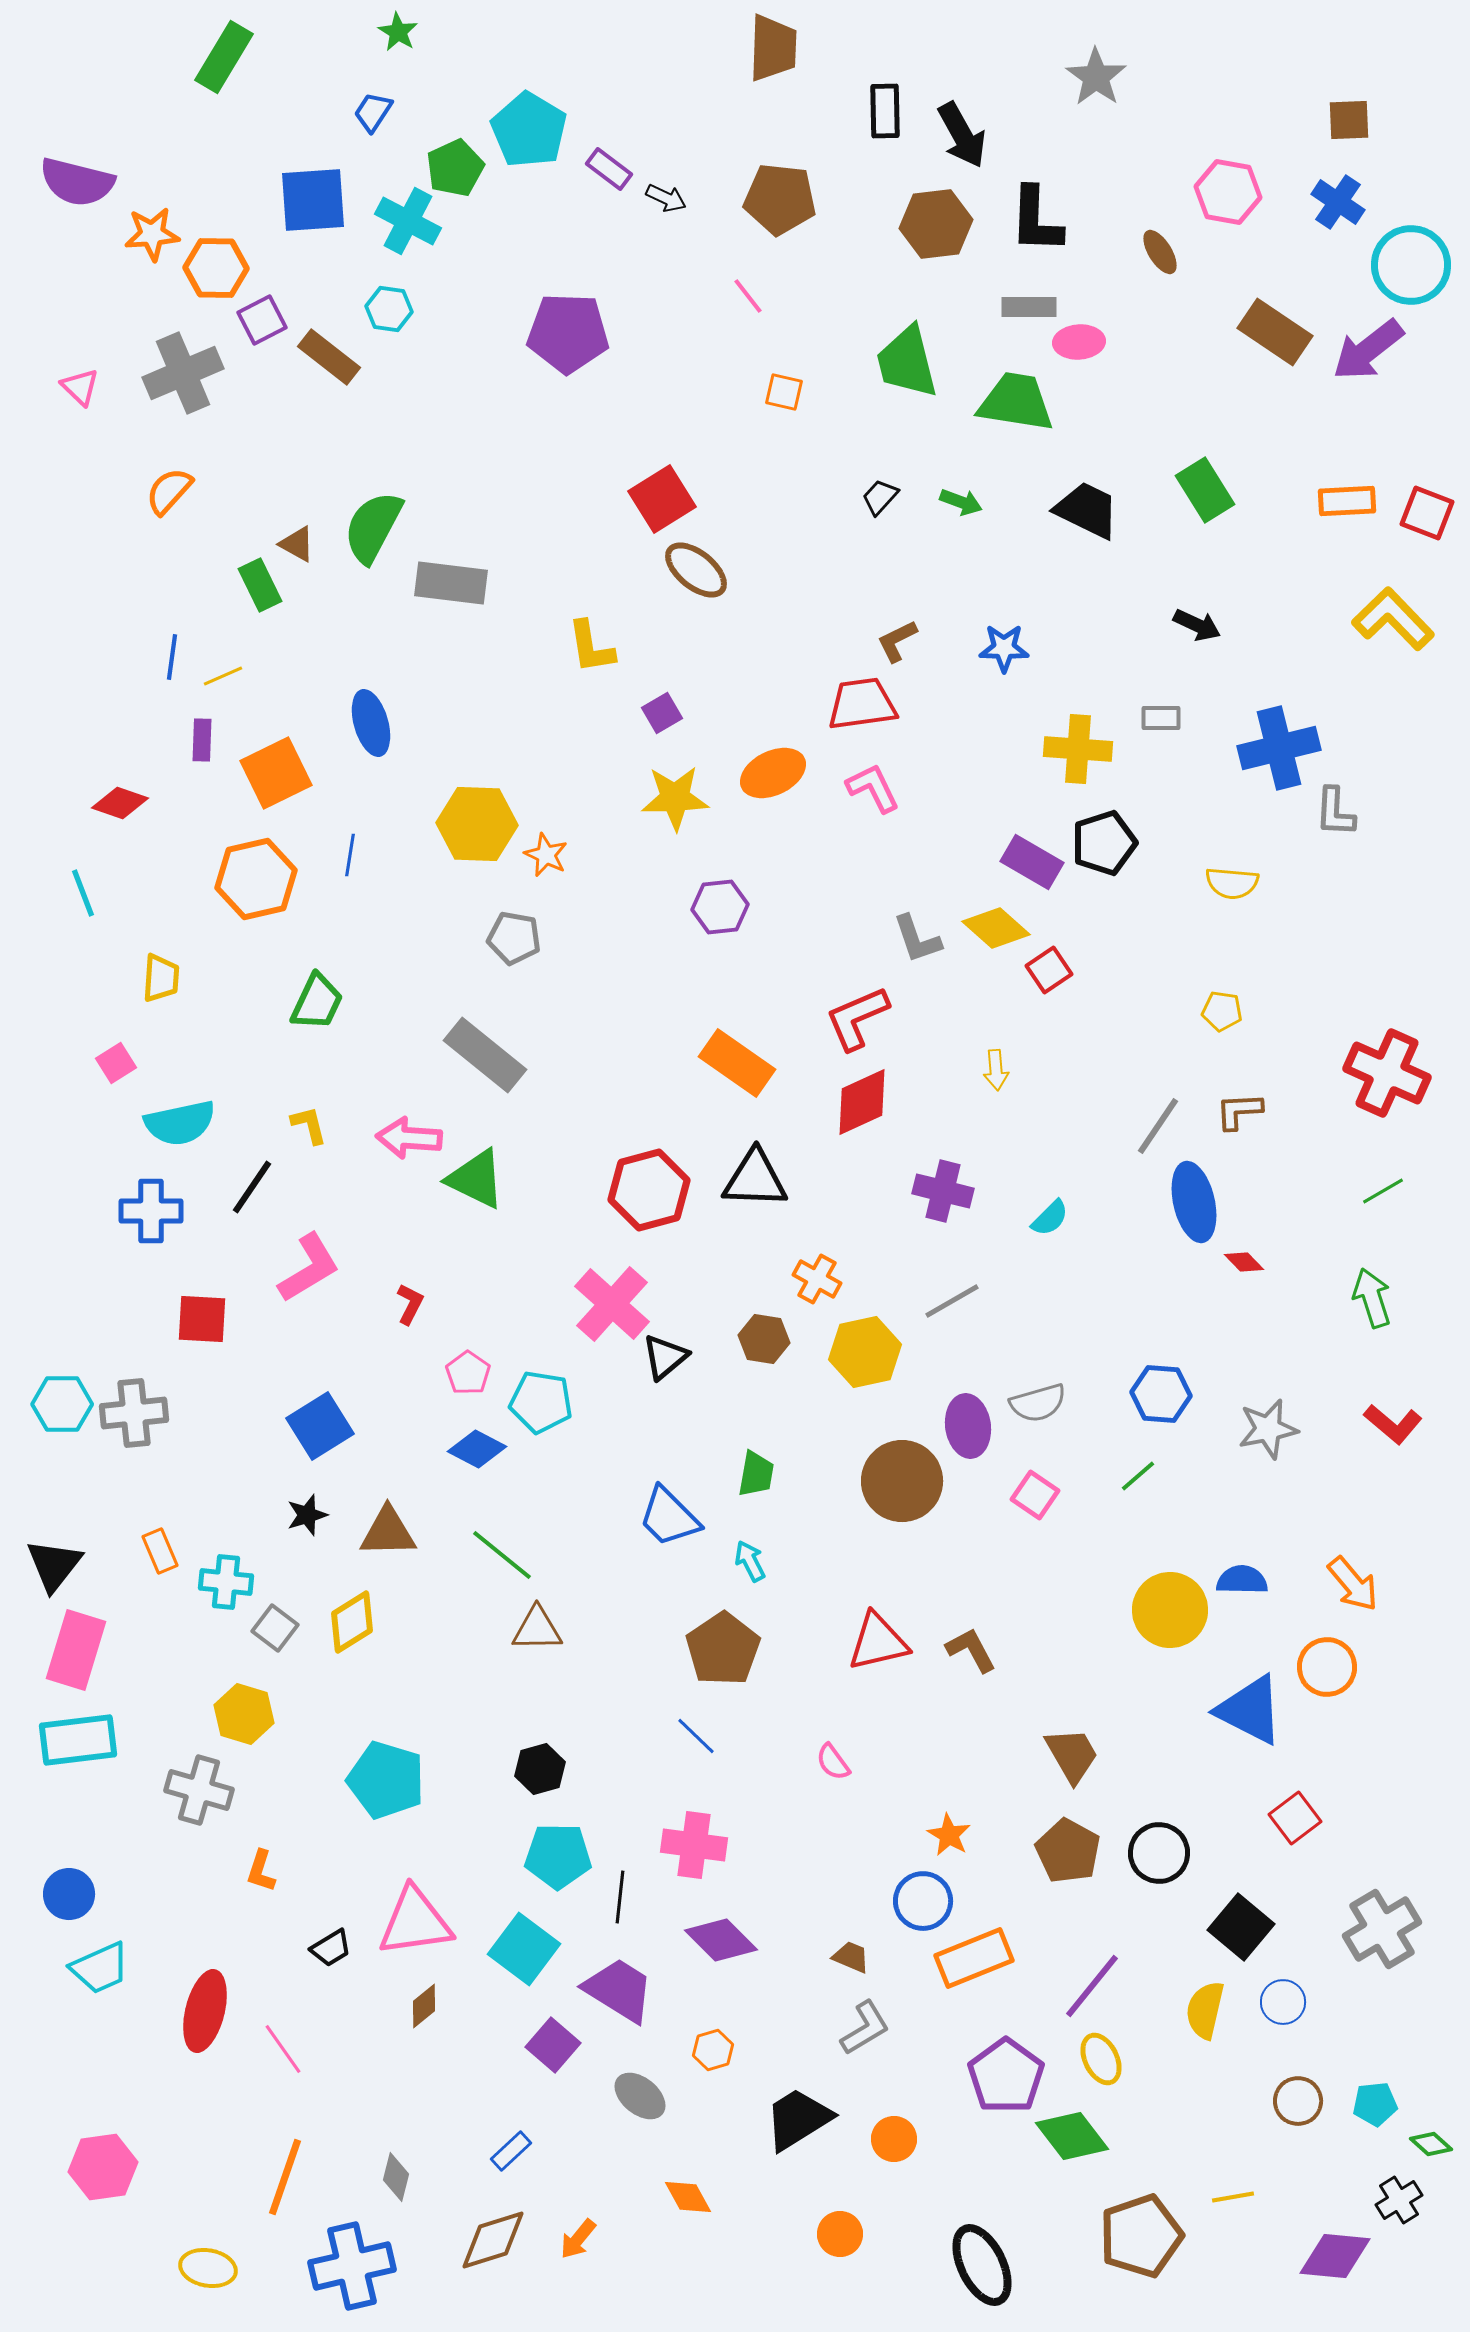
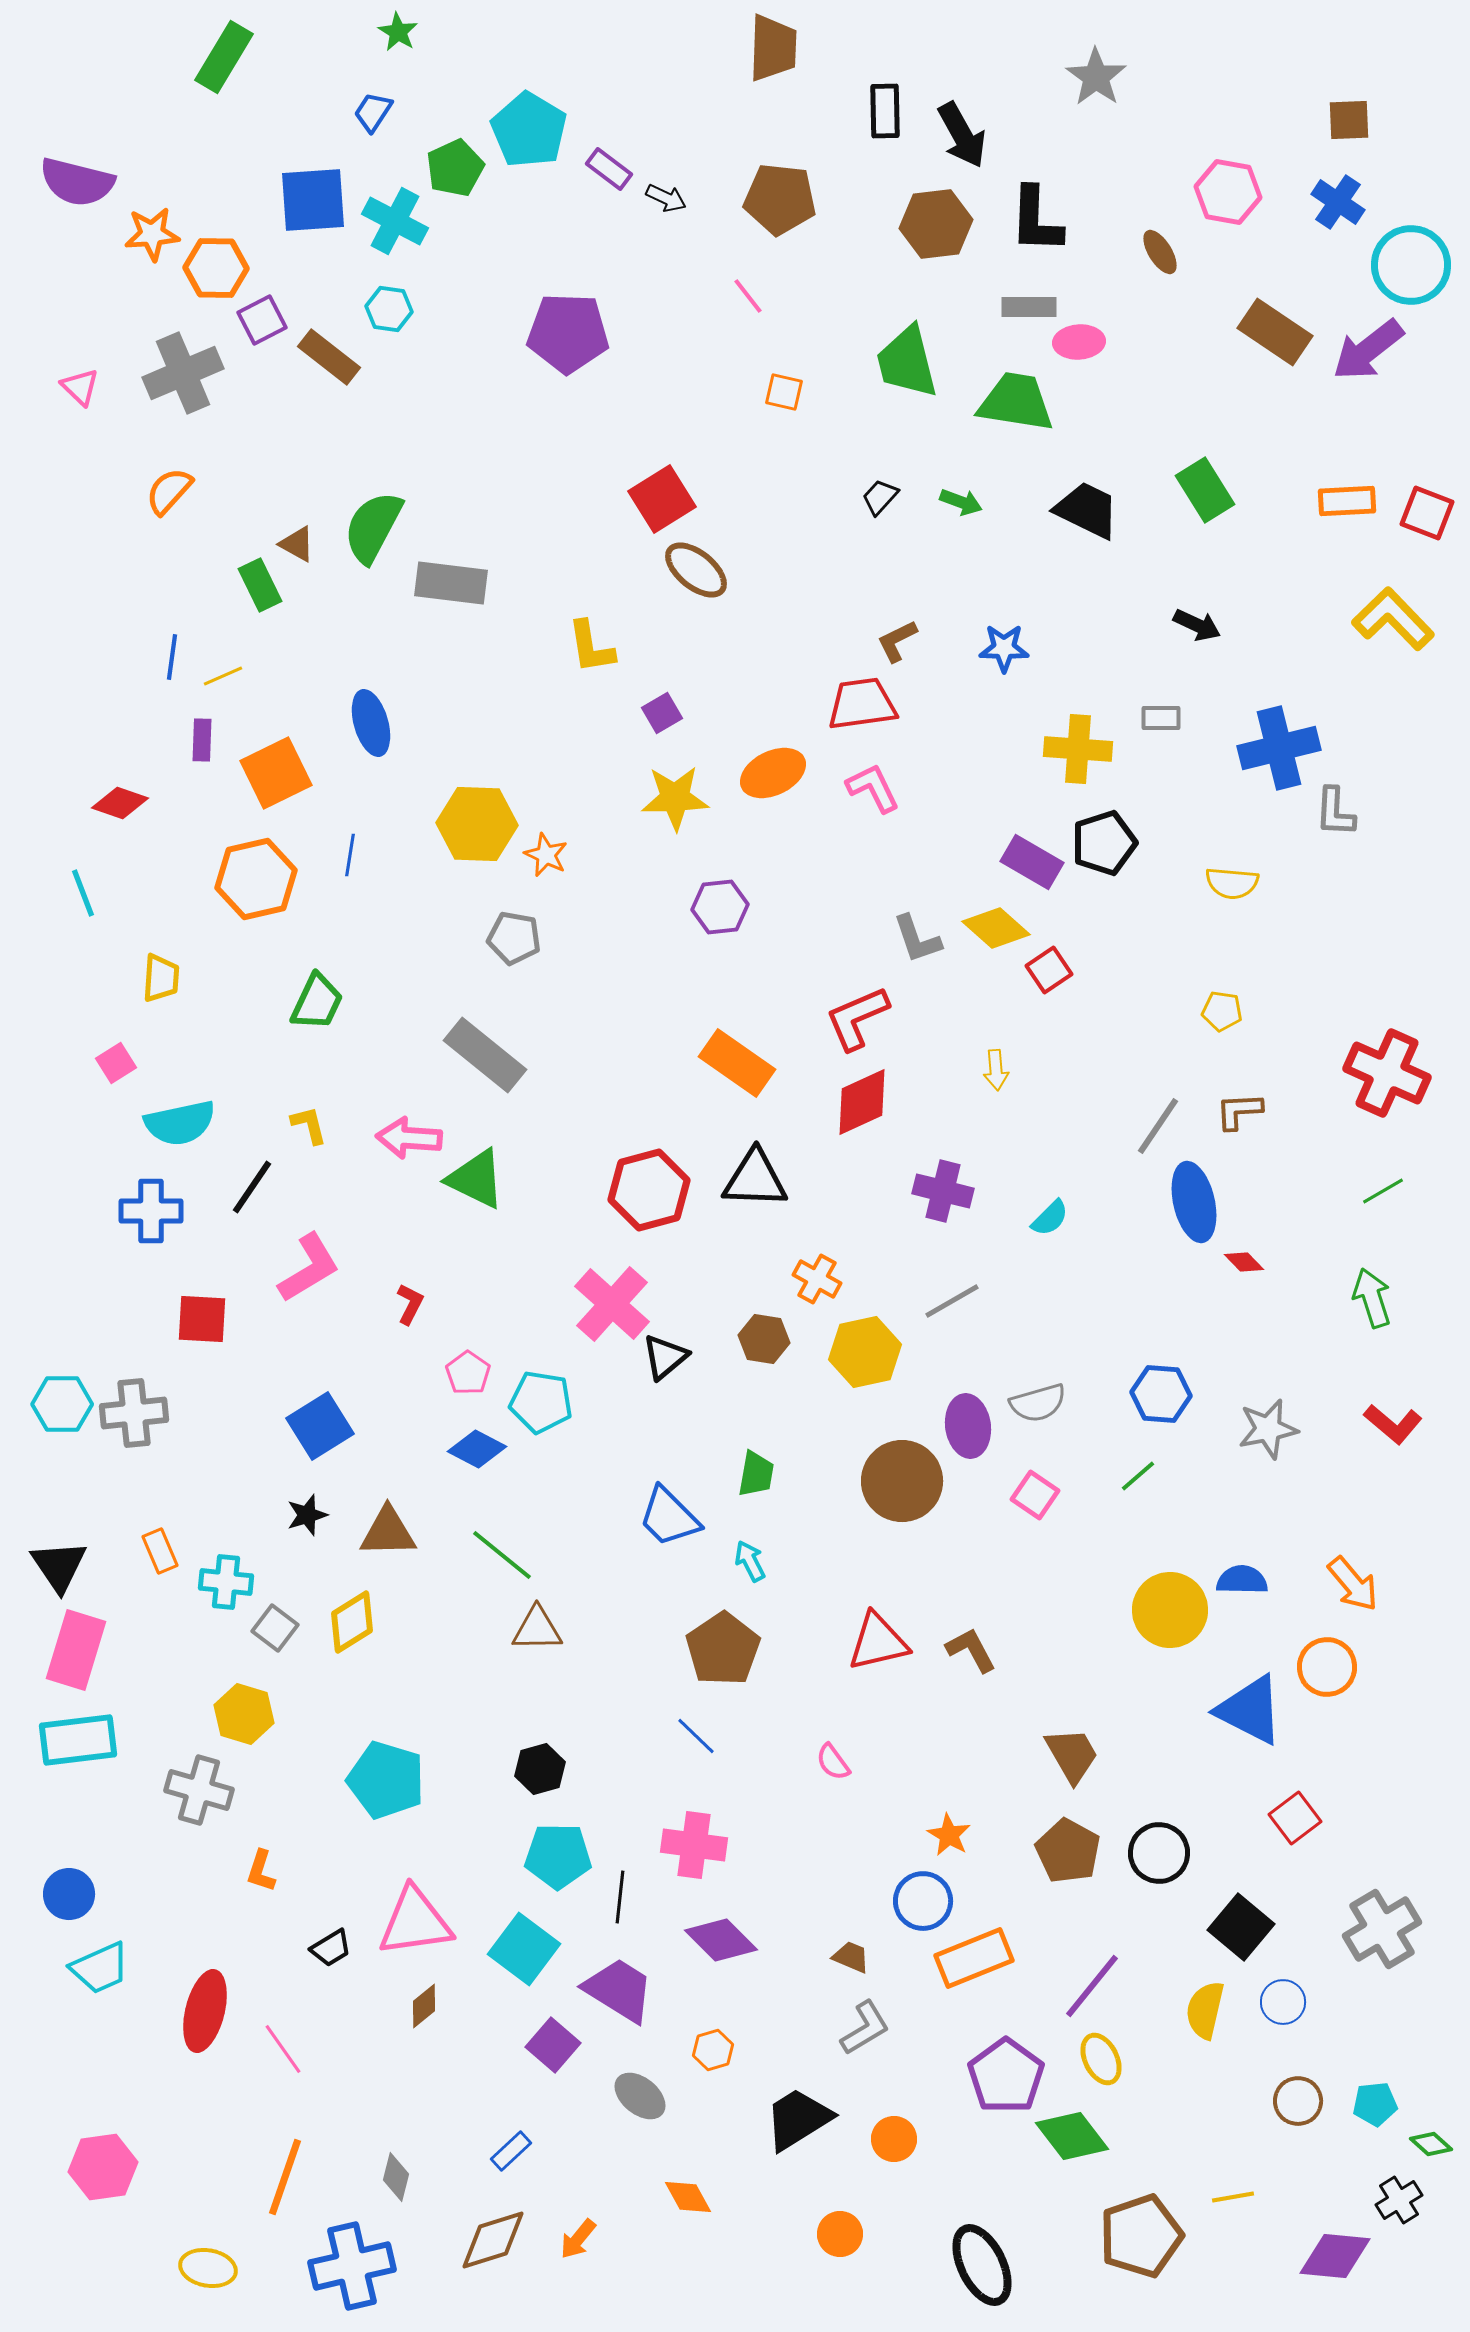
cyan cross at (408, 221): moved 13 px left
black triangle at (54, 1565): moved 5 px right, 1 px down; rotated 12 degrees counterclockwise
